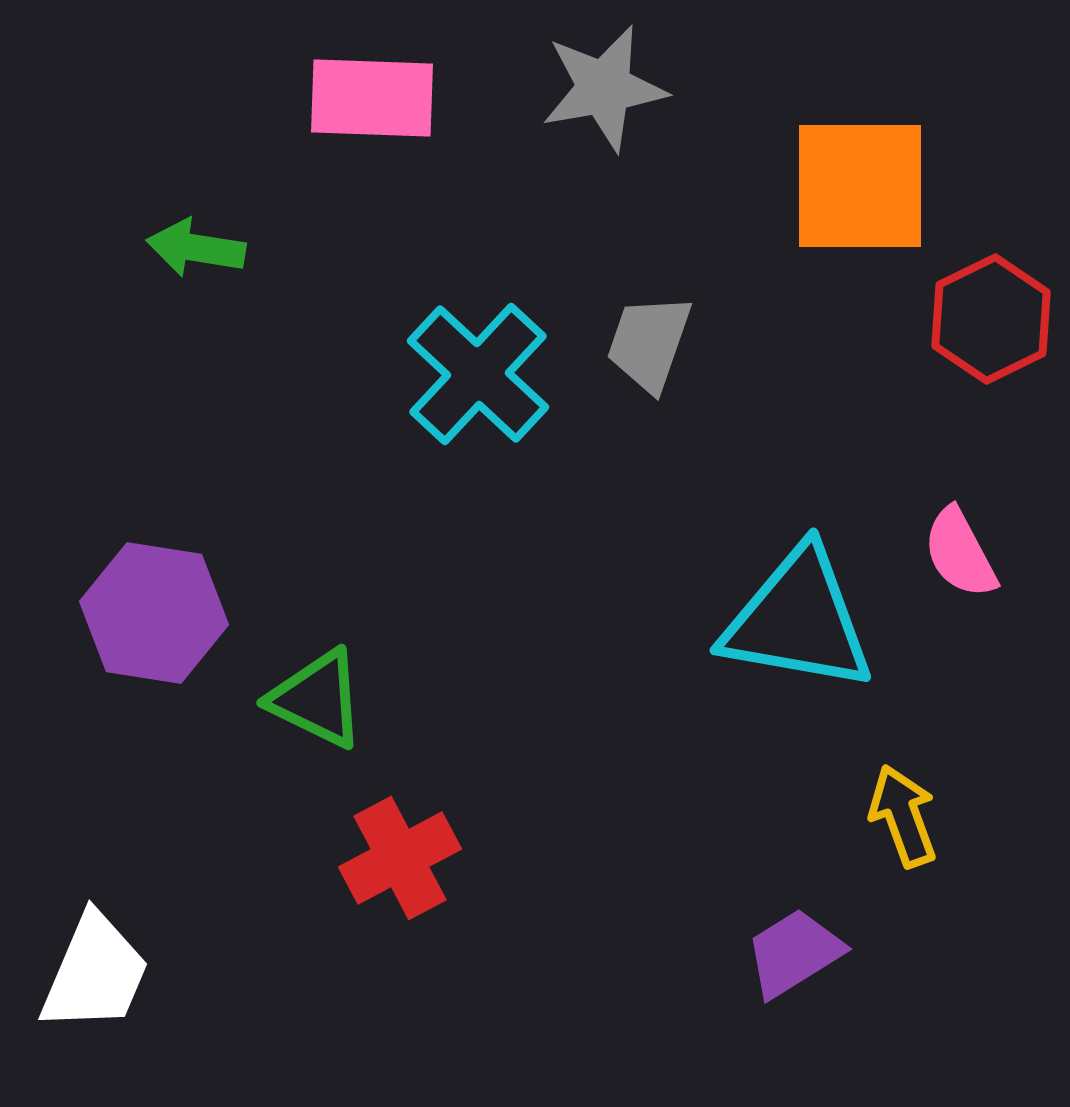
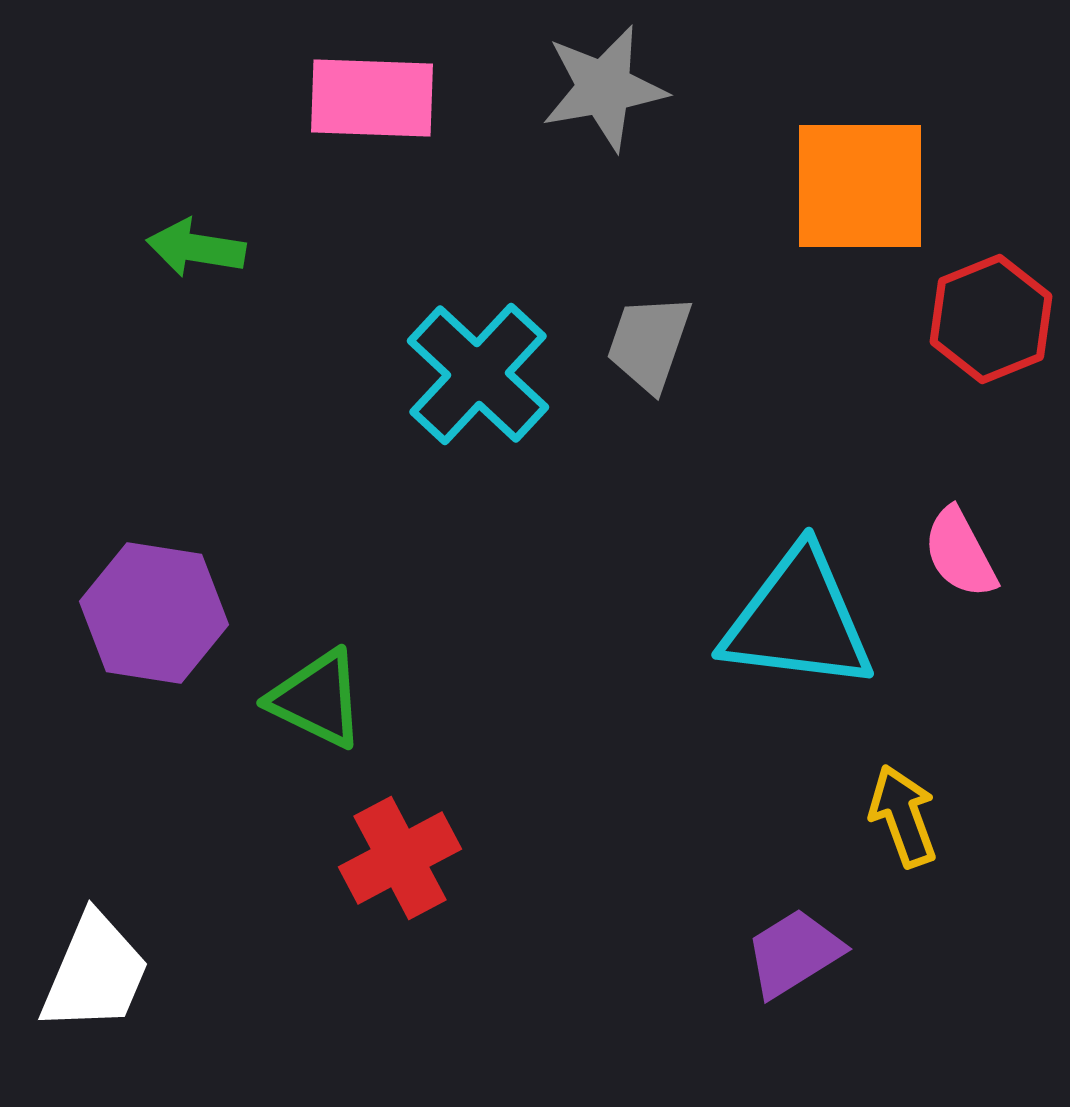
red hexagon: rotated 4 degrees clockwise
cyan triangle: rotated 3 degrees counterclockwise
